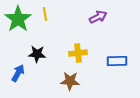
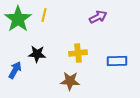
yellow line: moved 1 px left, 1 px down; rotated 24 degrees clockwise
blue arrow: moved 3 px left, 3 px up
